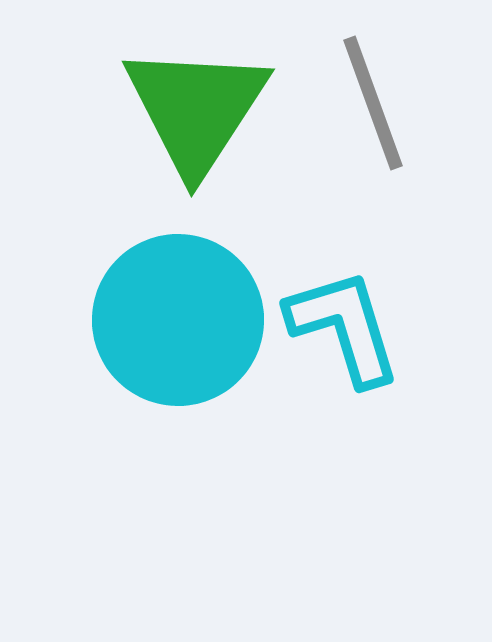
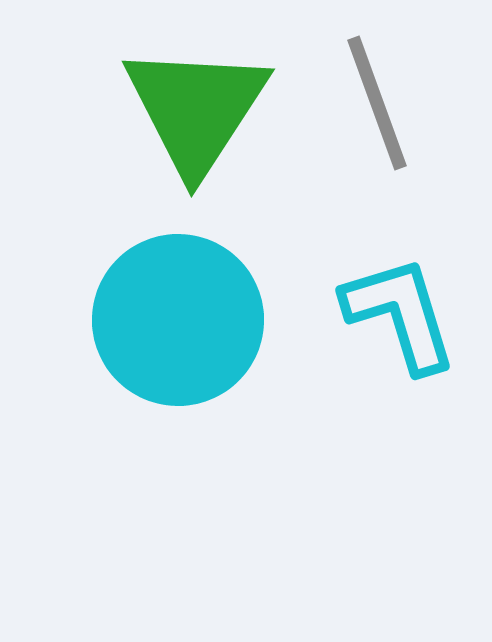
gray line: moved 4 px right
cyan L-shape: moved 56 px right, 13 px up
